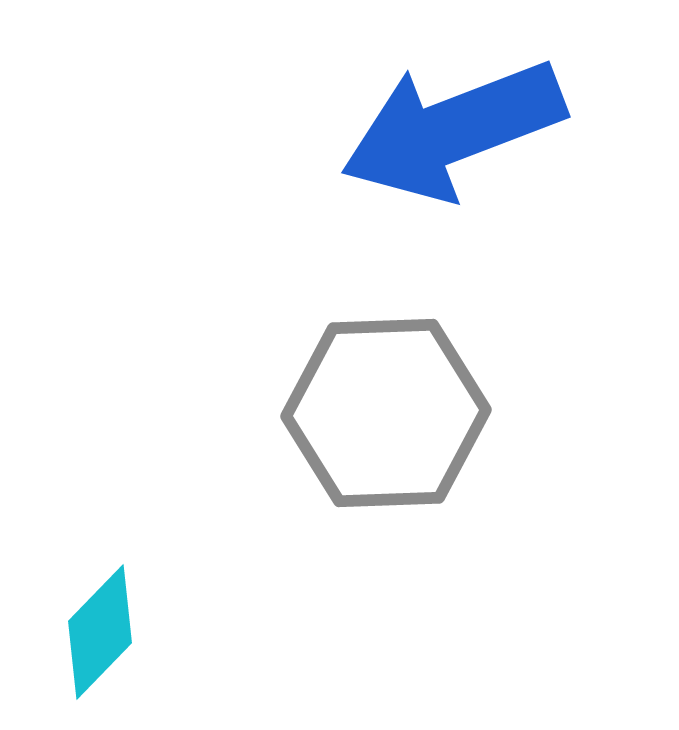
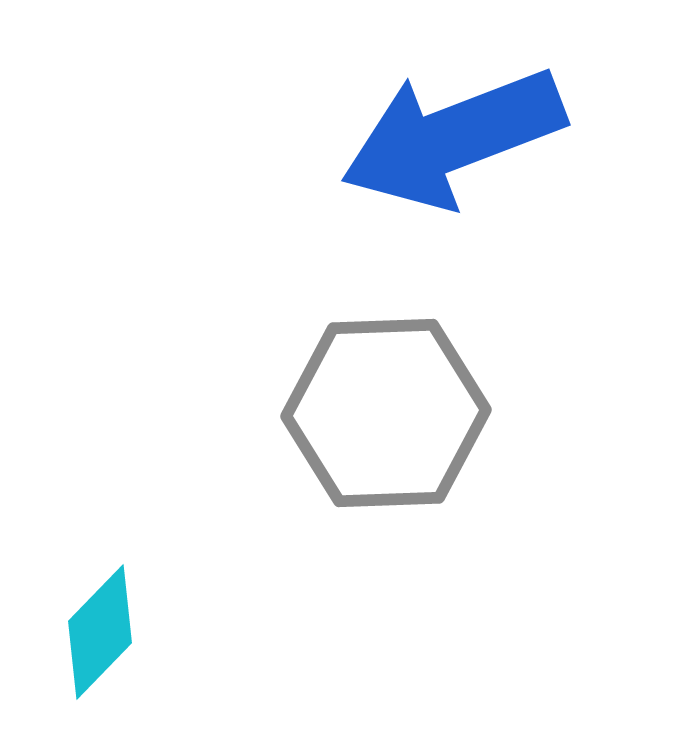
blue arrow: moved 8 px down
